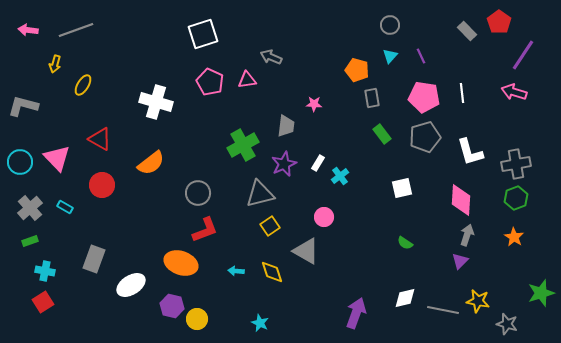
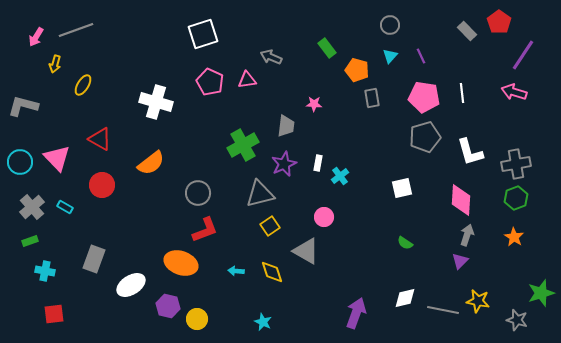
pink arrow at (28, 30): moved 8 px right, 7 px down; rotated 66 degrees counterclockwise
green rectangle at (382, 134): moved 55 px left, 86 px up
white rectangle at (318, 163): rotated 21 degrees counterclockwise
gray cross at (30, 208): moved 2 px right, 1 px up
red square at (43, 302): moved 11 px right, 12 px down; rotated 25 degrees clockwise
purple hexagon at (172, 306): moved 4 px left
cyan star at (260, 323): moved 3 px right, 1 px up
gray star at (507, 324): moved 10 px right, 4 px up
